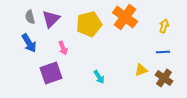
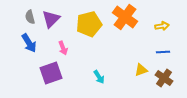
yellow arrow: moved 2 px left; rotated 64 degrees clockwise
